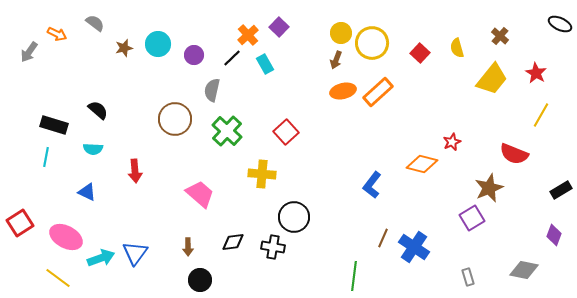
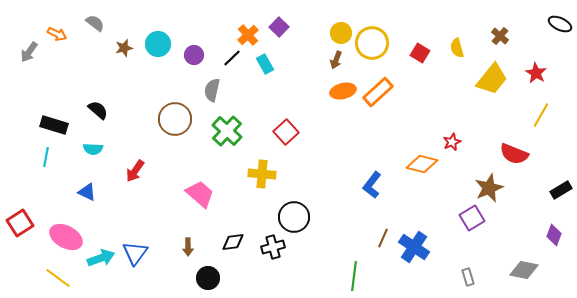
red square at (420, 53): rotated 12 degrees counterclockwise
red arrow at (135, 171): rotated 40 degrees clockwise
black cross at (273, 247): rotated 25 degrees counterclockwise
black circle at (200, 280): moved 8 px right, 2 px up
